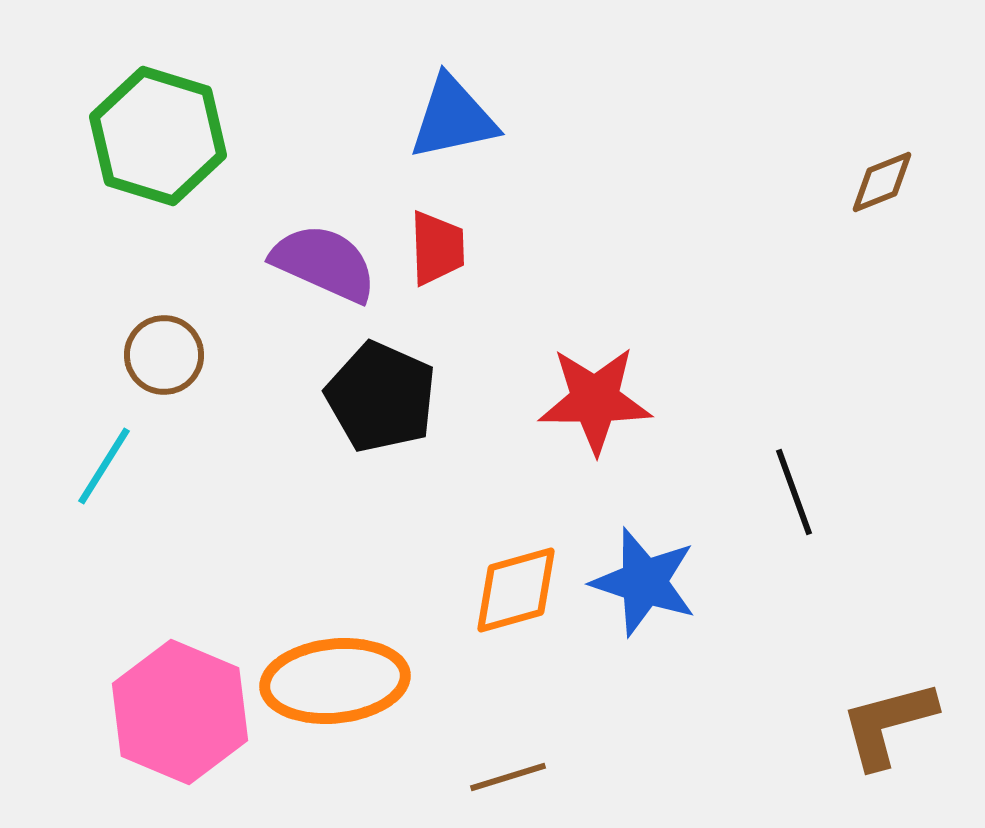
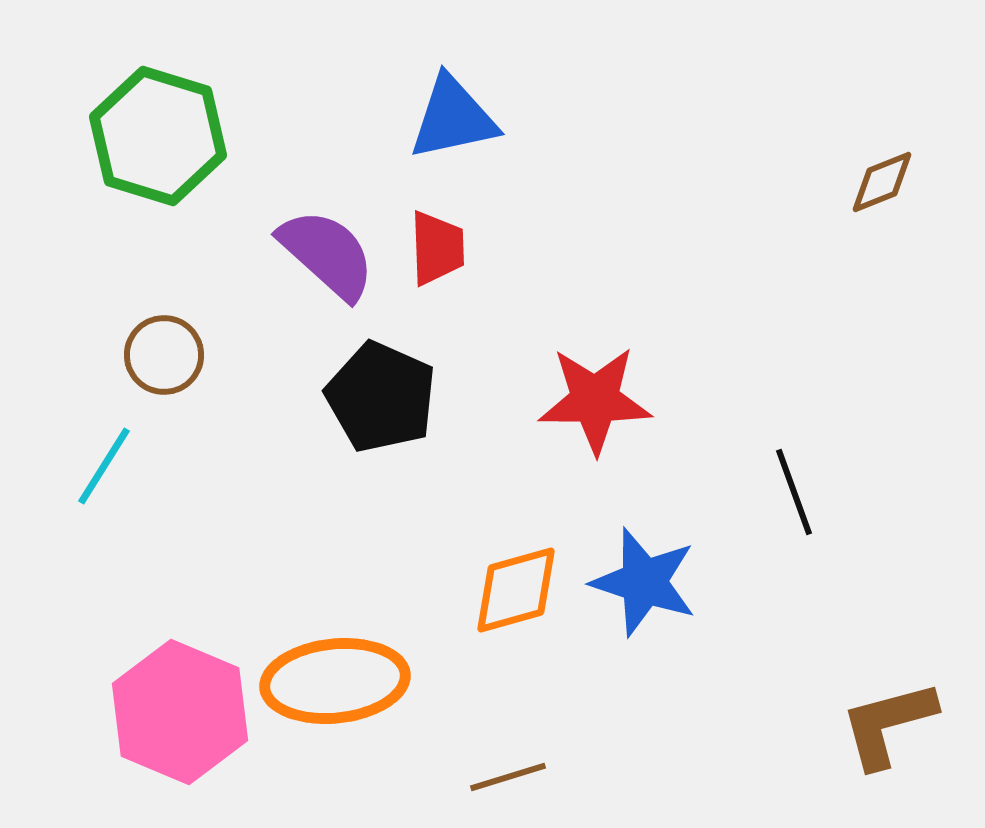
purple semicircle: moved 3 px right, 9 px up; rotated 18 degrees clockwise
